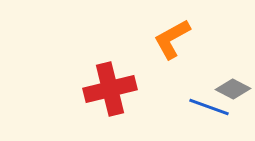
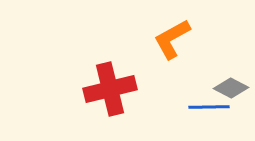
gray diamond: moved 2 px left, 1 px up
blue line: rotated 21 degrees counterclockwise
